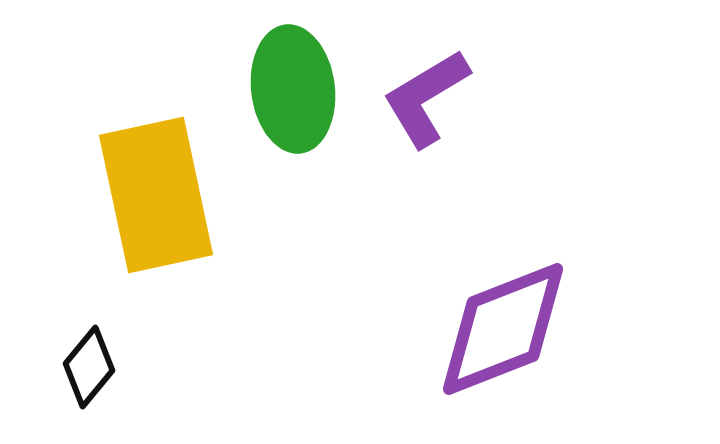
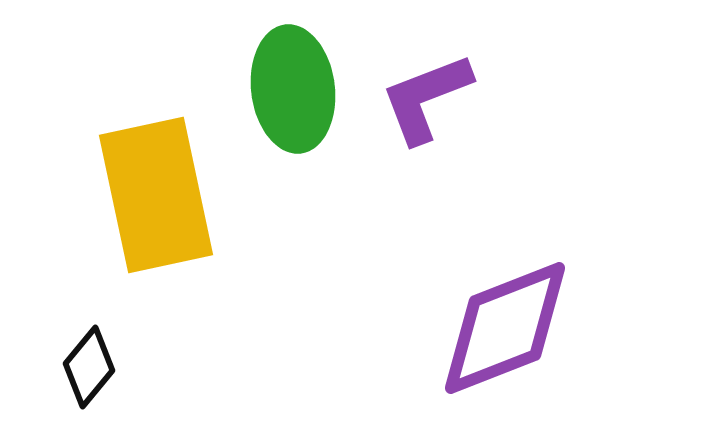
purple L-shape: rotated 10 degrees clockwise
purple diamond: moved 2 px right, 1 px up
